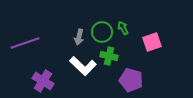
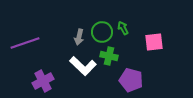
pink square: moved 2 px right; rotated 12 degrees clockwise
purple cross: rotated 30 degrees clockwise
